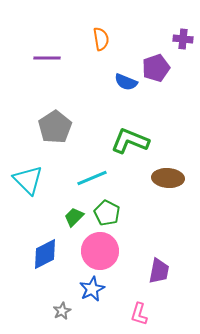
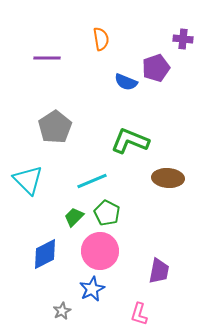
cyan line: moved 3 px down
